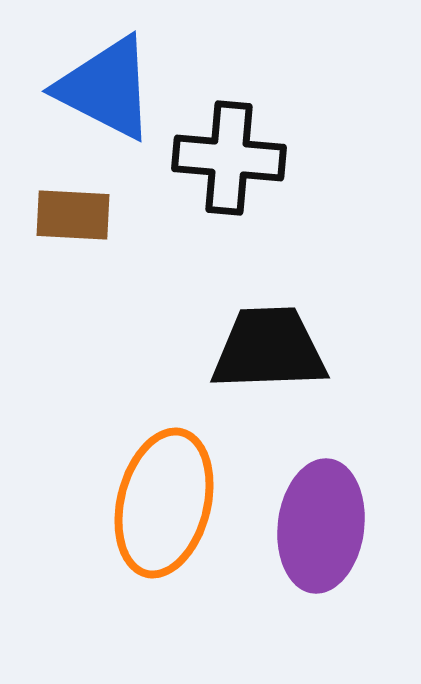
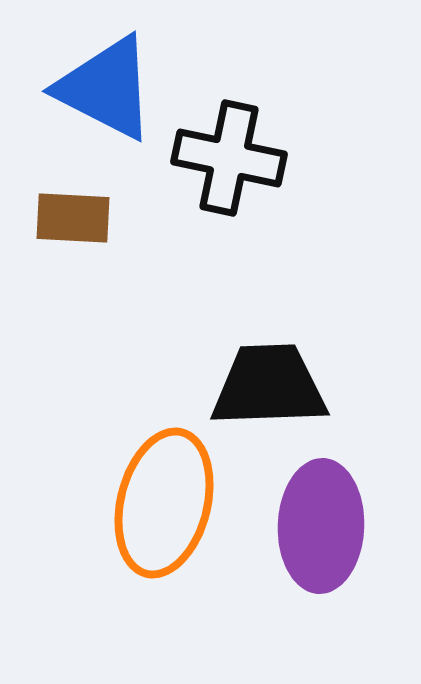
black cross: rotated 7 degrees clockwise
brown rectangle: moved 3 px down
black trapezoid: moved 37 px down
purple ellipse: rotated 5 degrees counterclockwise
